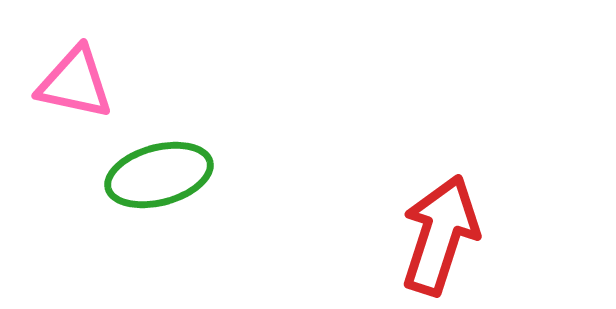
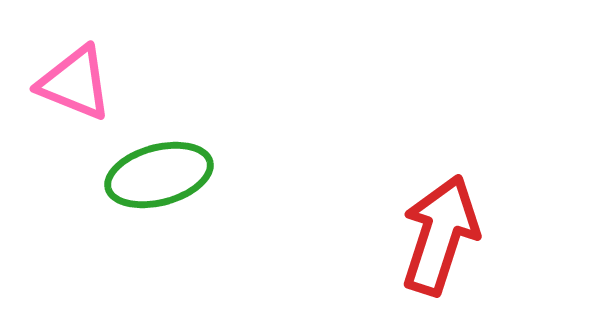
pink triangle: rotated 10 degrees clockwise
